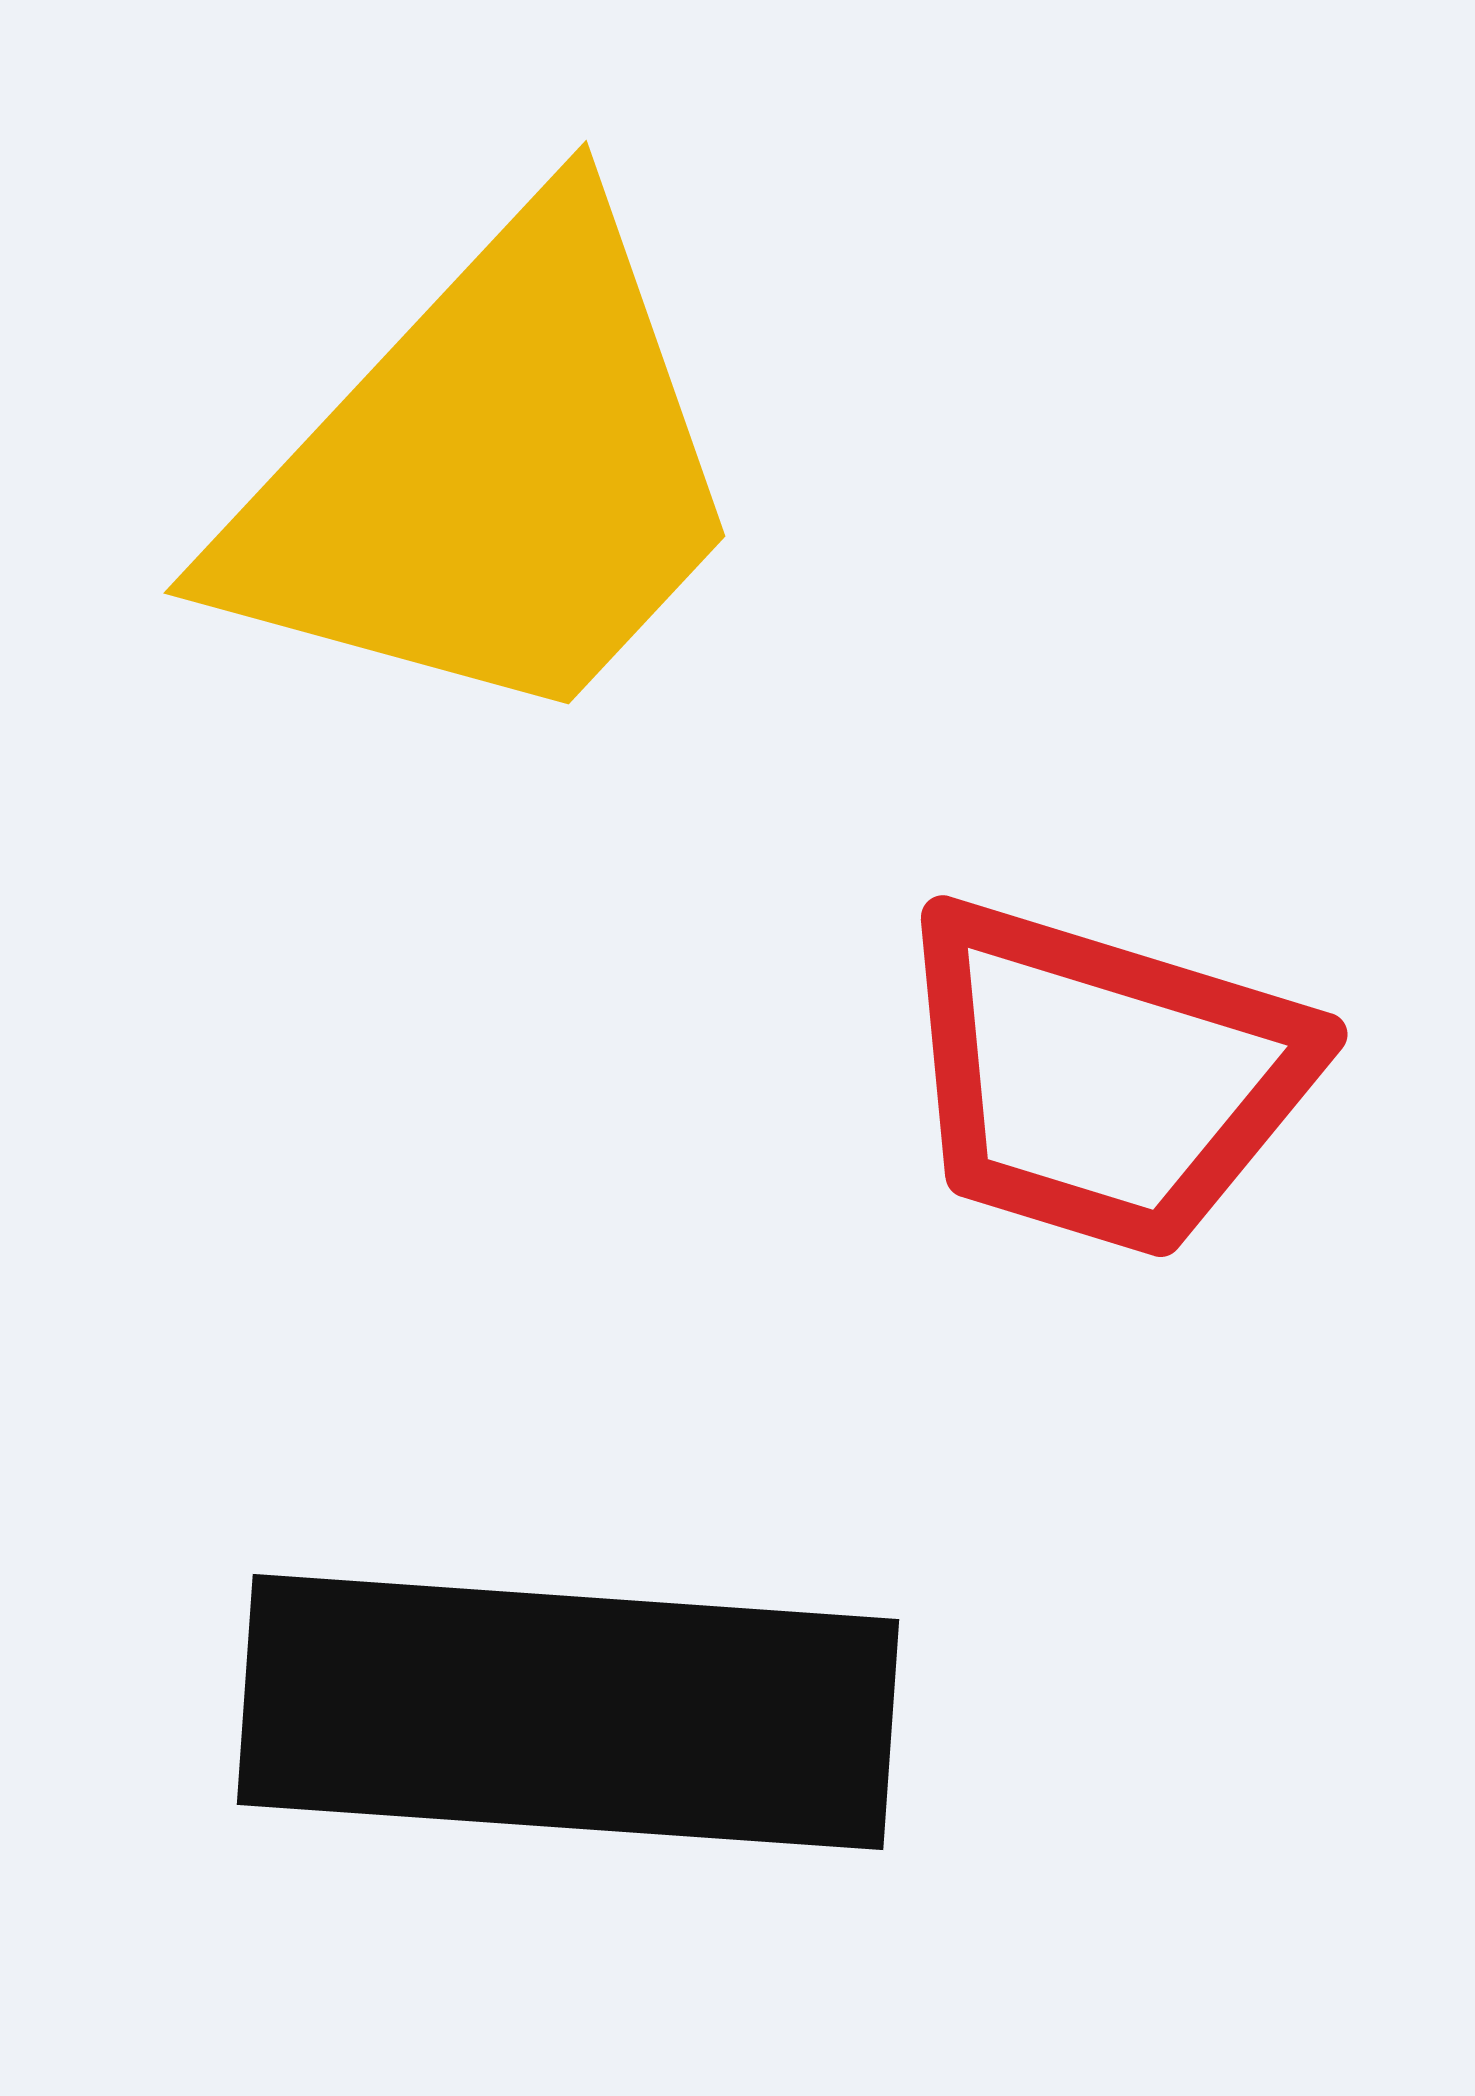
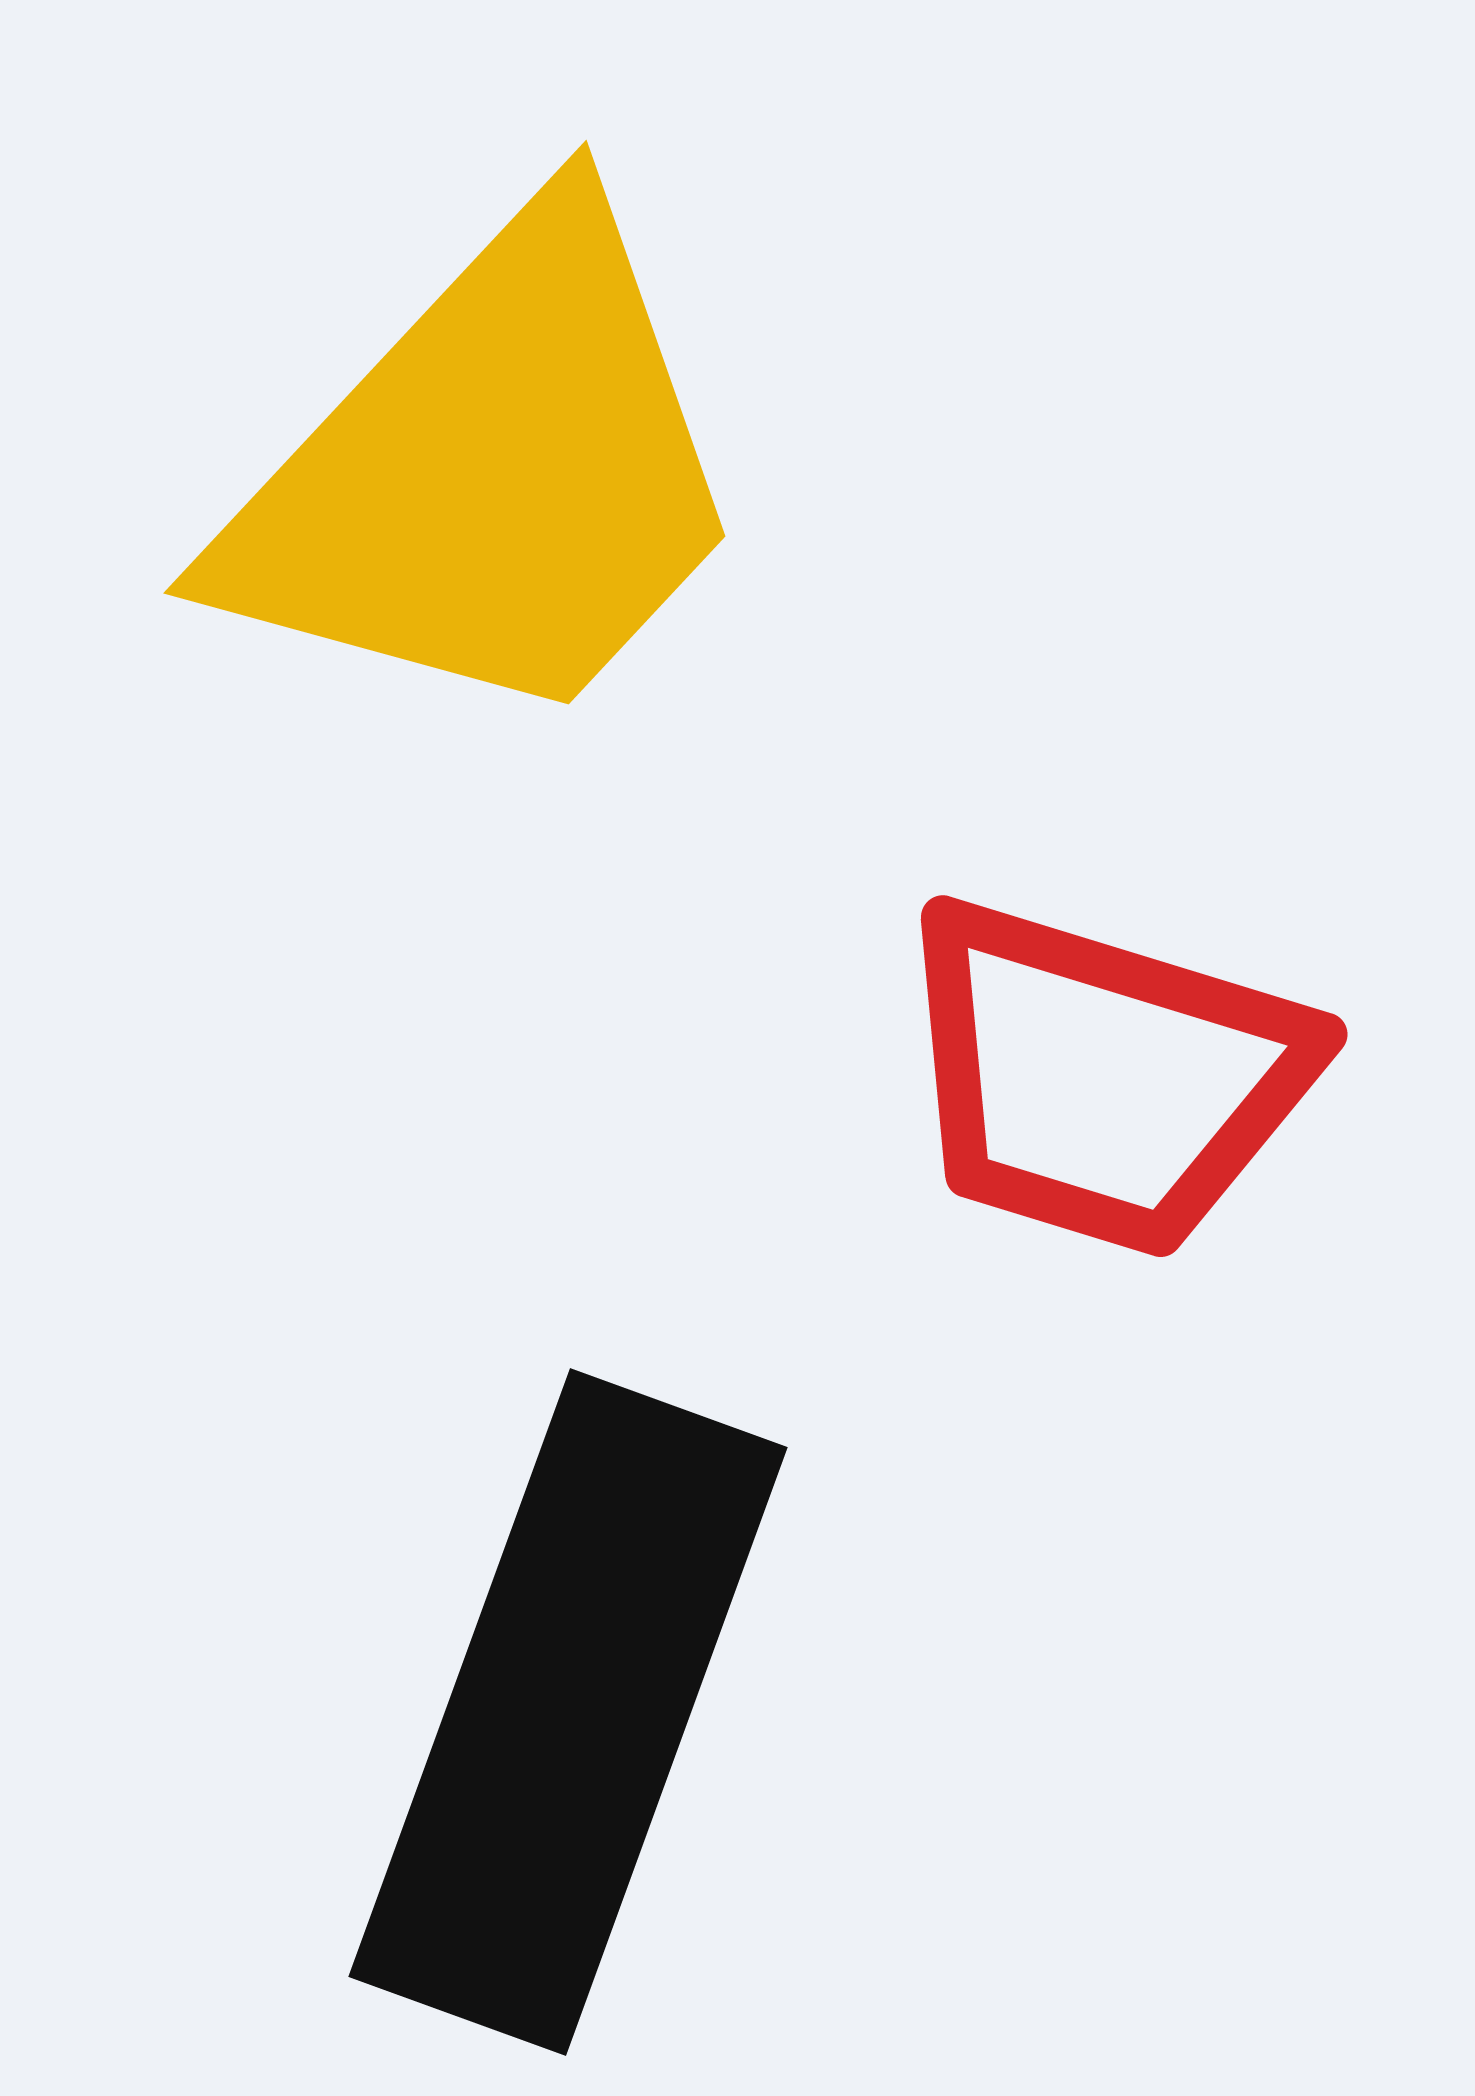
black rectangle: rotated 74 degrees counterclockwise
